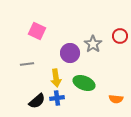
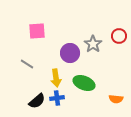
pink square: rotated 30 degrees counterclockwise
red circle: moved 1 px left
gray line: rotated 40 degrees clockwise
